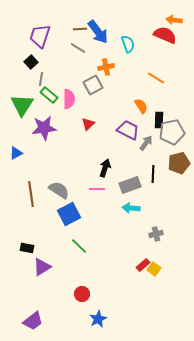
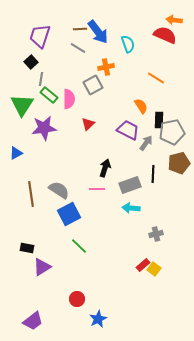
red circle at (82, 294): moved 5 px left, 5 px down
